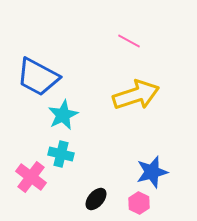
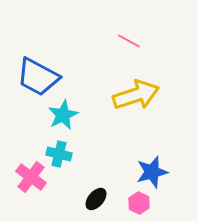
cyan cross: moved 2 px left
